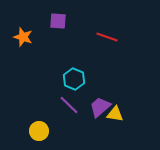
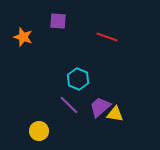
cyan hexagon: moved 4 px right
